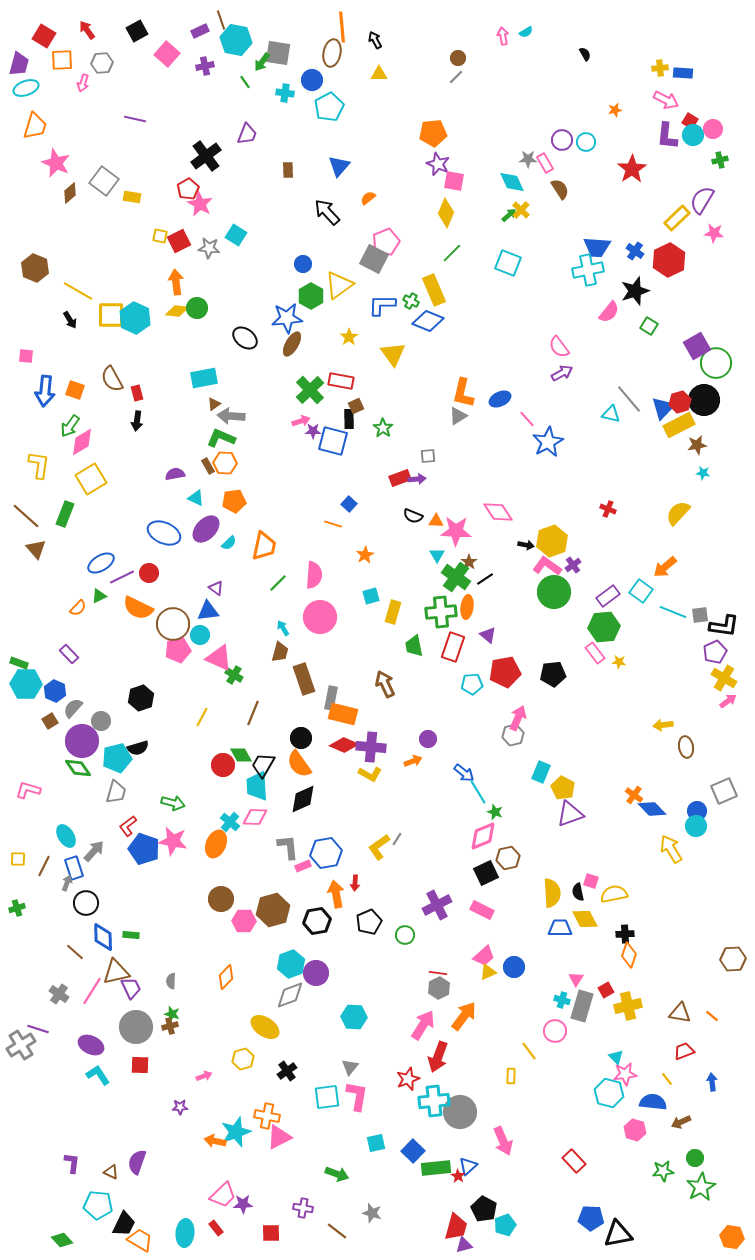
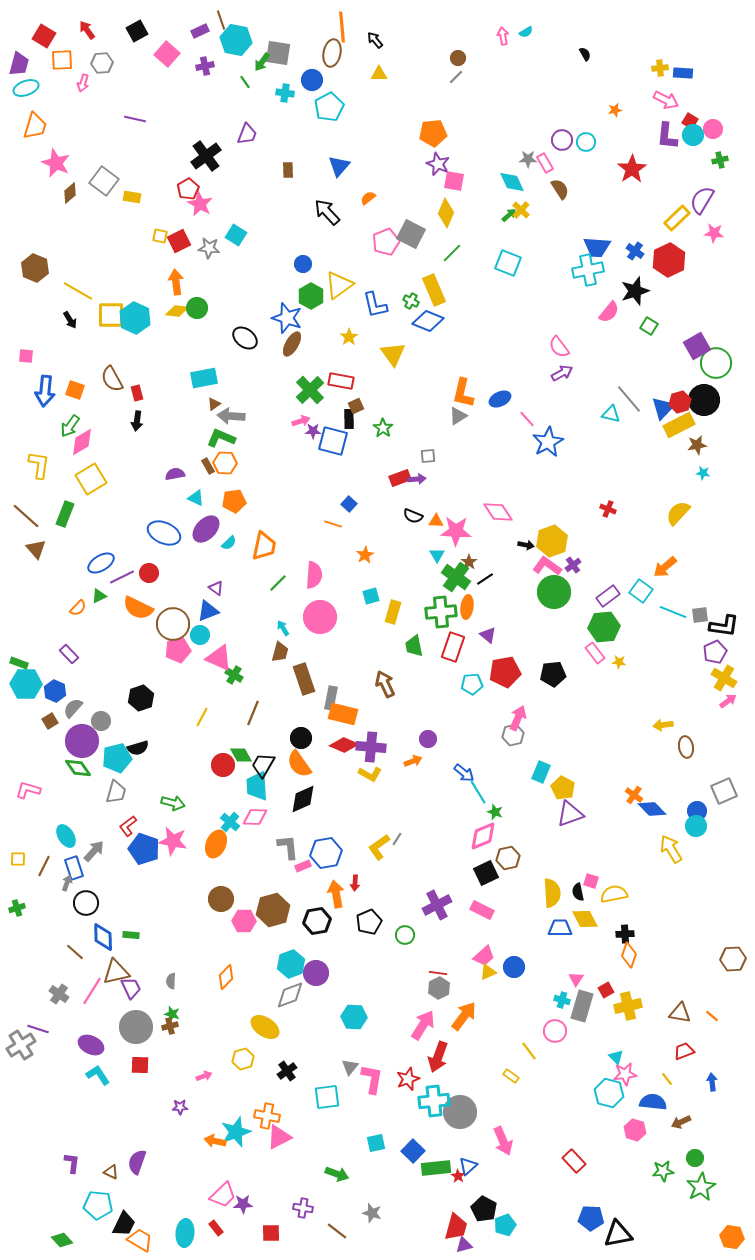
black arrow at (375, 40): rotated 12 degrees counterclockwise
gray square at (374, 259): moved 37 px right, 25 px up
blue L-shape at (382, 305): moved 7 px left; rotated 104 degrees counterclockwise
blue star at (287, 318): rotated 24 degrees clockwise
blue triangle at (208, 611): rotated 15 degrees counterclockwise
yellow rectangle at (511, 1076): rotated 56 degrees counterclockwise
pink L-shape at (357, 1096): moved 15 px right, 17 px up
